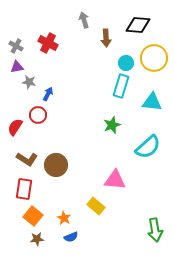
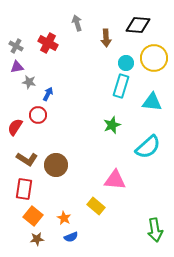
gray arrow: moved 7 px left, 3 px down
